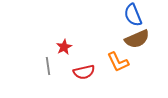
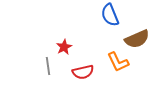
blue semicircle: moved 23 px left
red semicircle: moved 1 px left
